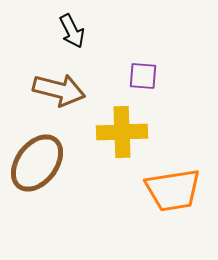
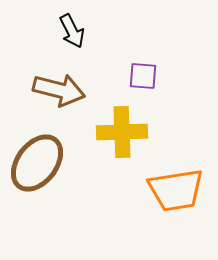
orange trapezoid: moved 3 px right
